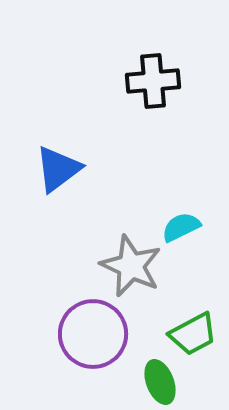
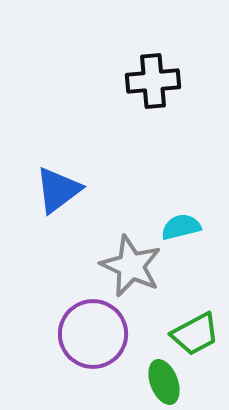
blue triangle: moved 21 px down
cyan semicircle: rotated 12 degrees clockwise
green trapezoid: moved 2 px right
green ellipse: moved 4 px right
